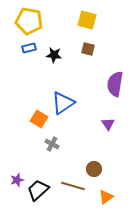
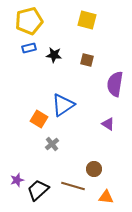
yellow pentagon: rotated 24 degrees counterclockwise
brown square: moved 1 px left, 11 px down
blue triangle: moved 2 px down
purple triangle: rotated 24 degrees counterclockwise
gray cross: rotated 24 degrees clockwise
orange triangle: rotated 42 degrees clockwise
